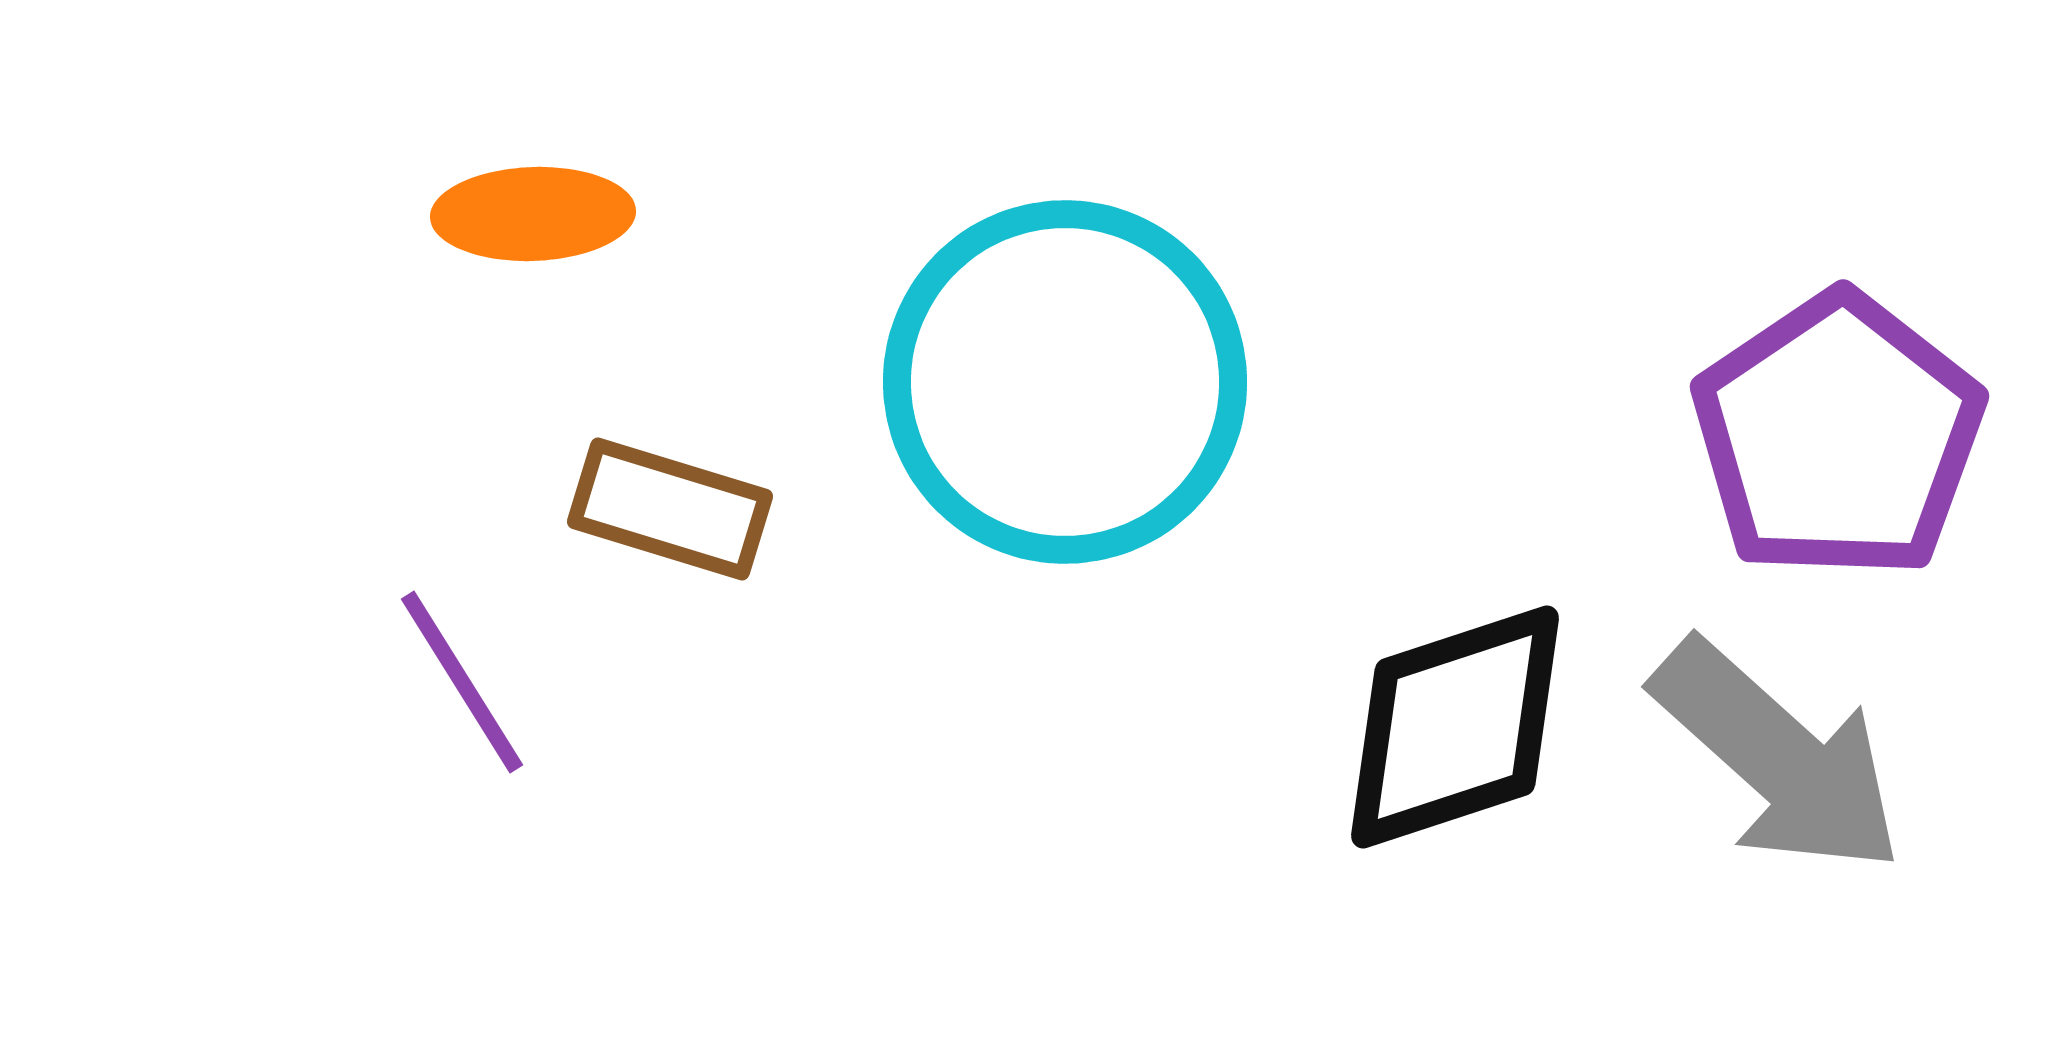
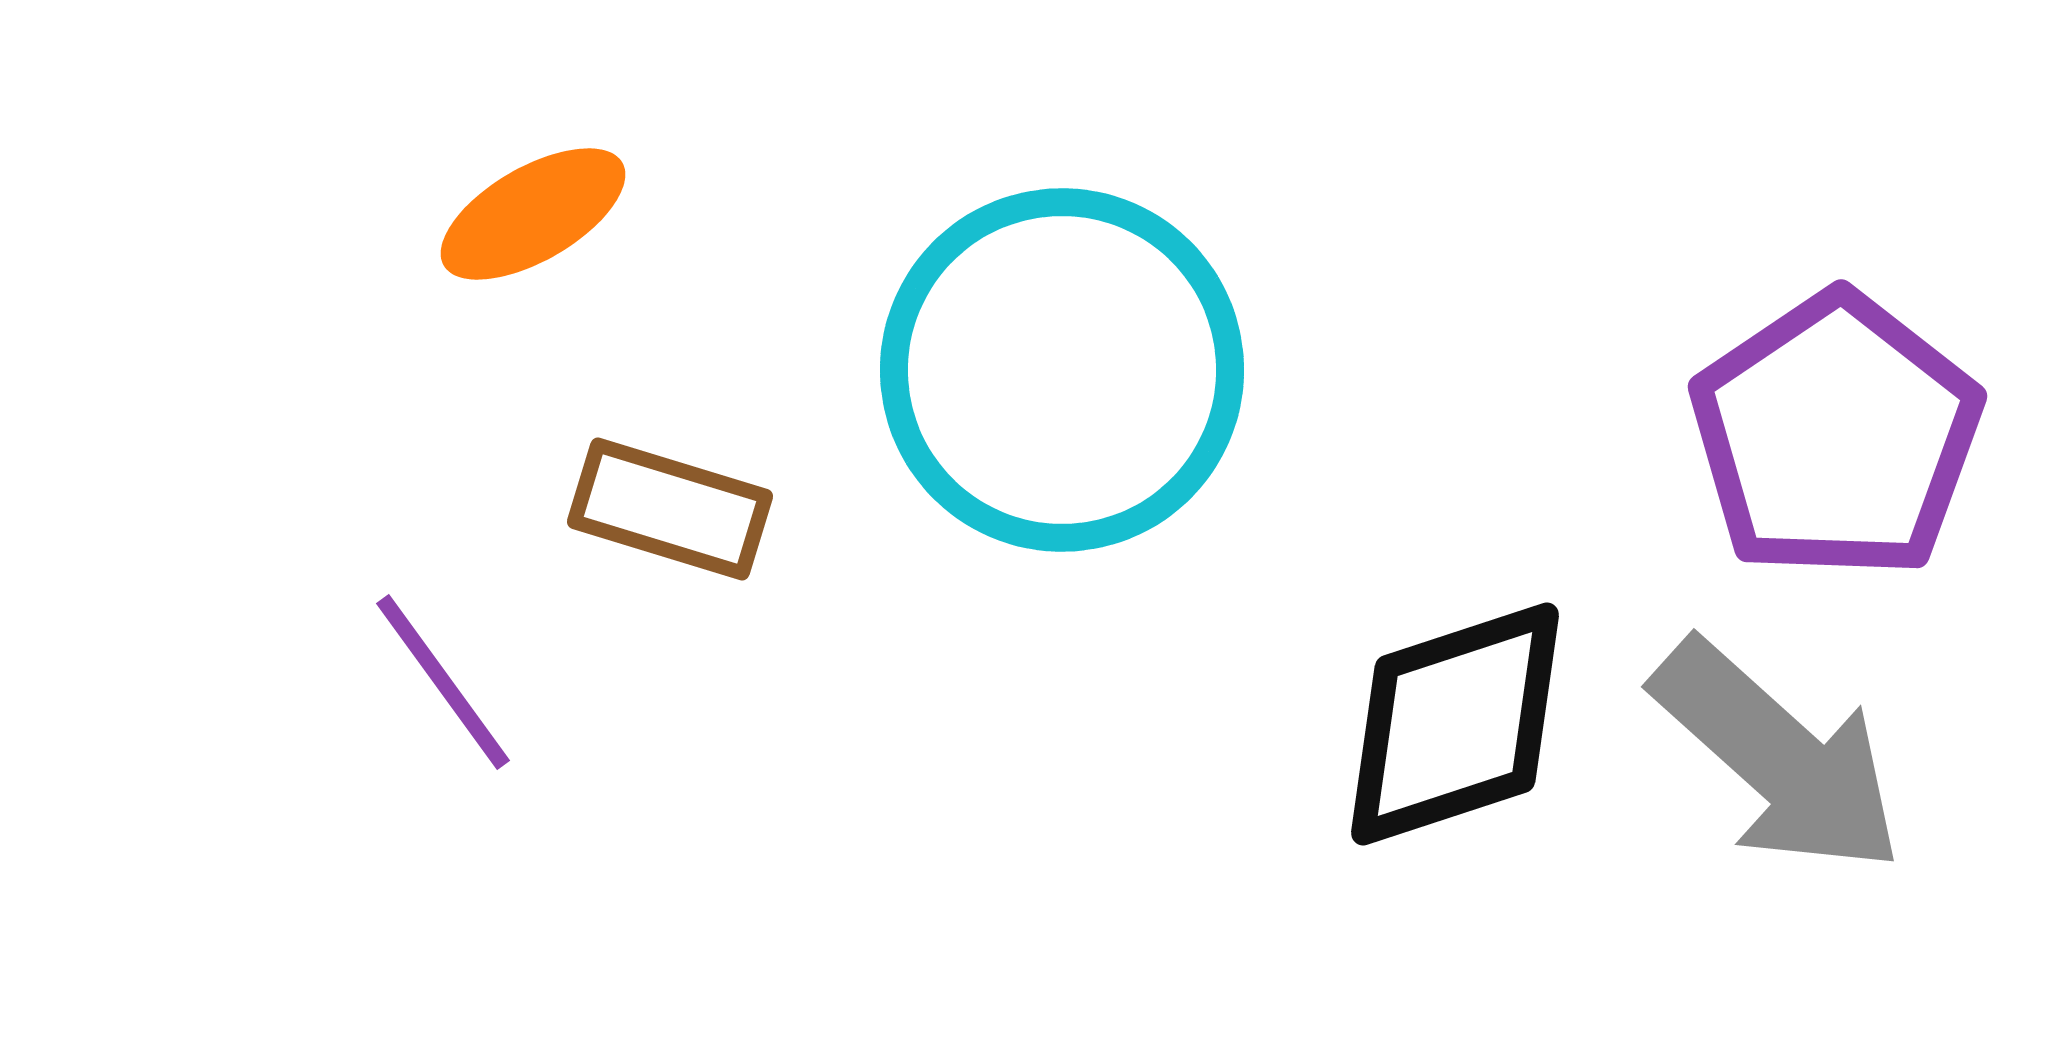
orange ellipse: rotated 28 degrees counterclockwise
cyan circle: moved 3 px left, 12 px up
purple pentagon: moved 2 px left
purple line: moved 19 px left; rotated 4 degrees counterclockwise
black diamond: moved 3 px up
